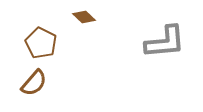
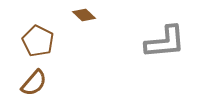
brown diamond: moved 2 px up
brown pentagon: moved 3 px left, 2 px up
